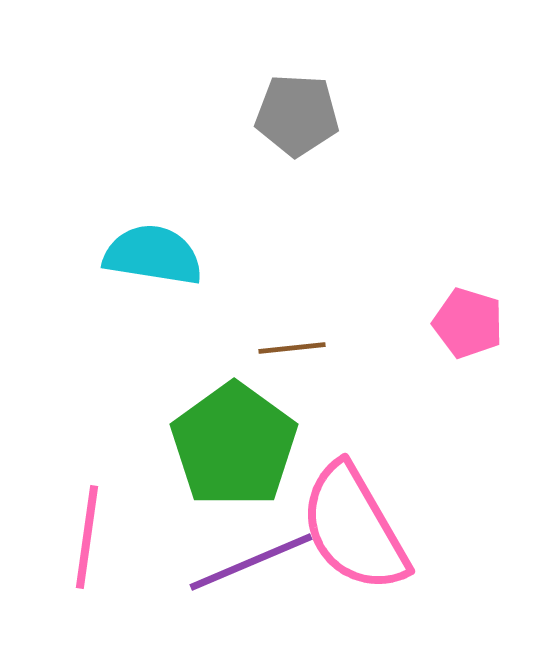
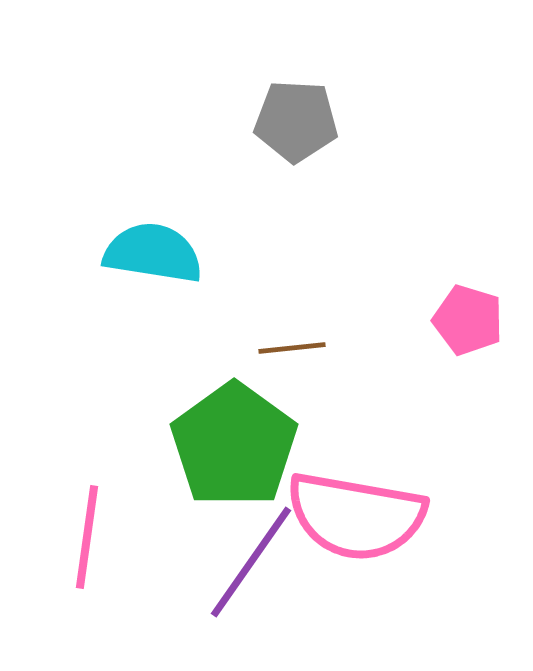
gray pentagon: moved 1 px left, 6 px down
cyan semicircle: moved 2 px up
pink pentagon: moved 3 px up
pink semicircle: moved 2 px right, 12 px up; rotated 50 degrees counterclockwise
purple line: rotated 32 degrees counterclockwise
